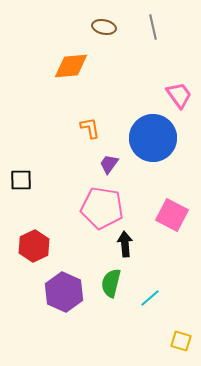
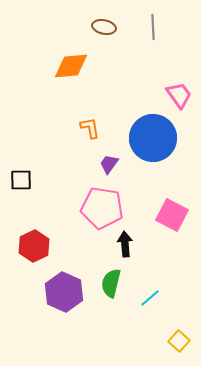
gray line: rotated 10 degrees clockwise
yellow square: moved 2 px left; rotated 25 degrees clockwise
